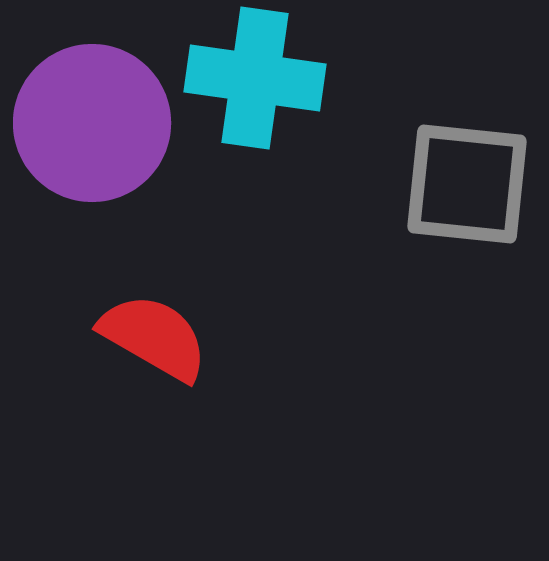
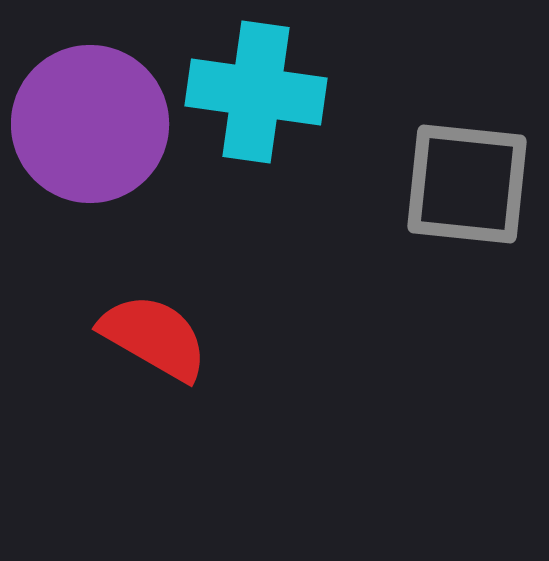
cyan cross: moved 1 px right, 14 px down
purple circle: moved 2 px left, 1 px down
